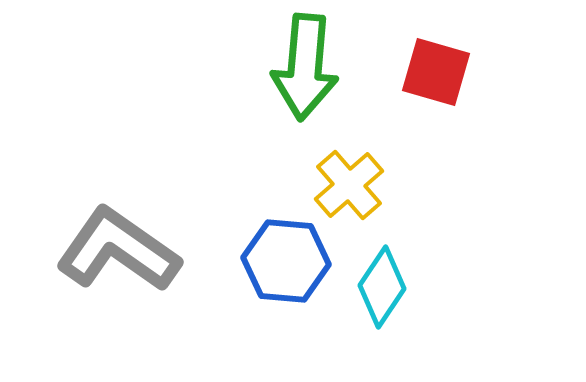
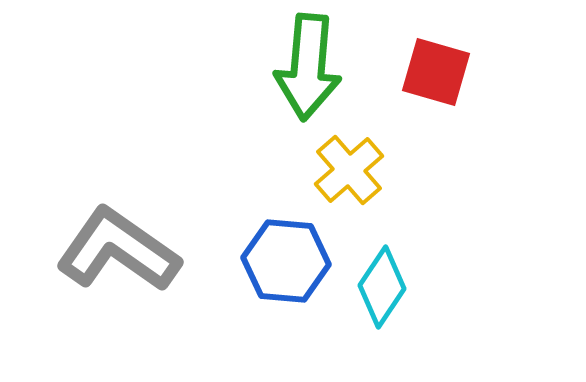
green arrow: moved 3 px right
yellow cross: moved 15 px up
